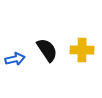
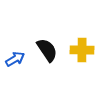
blue arrow: rotated 18 degrees counterclockwise
